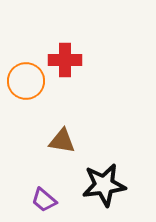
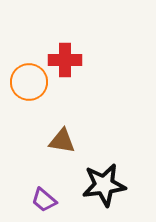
orange circle: moved 3 px right, 1 px down
